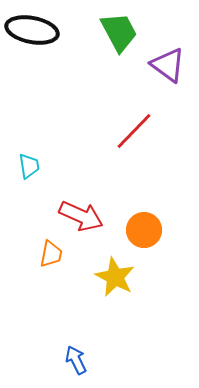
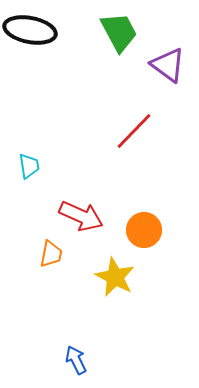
black ellipse: moved 2 px left
